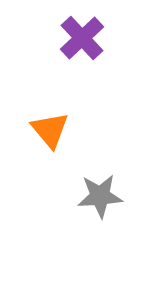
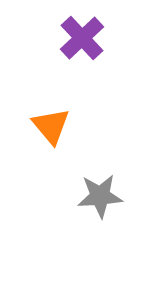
orange triangle: moved 1 px right, 4 px up
